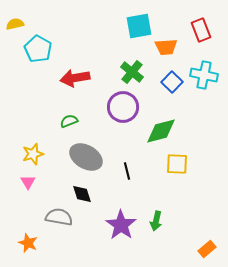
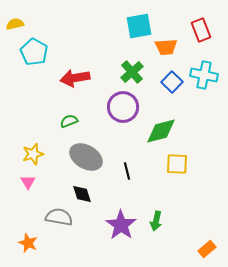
cyan pentagon: moved 4 px left, 3 px down
green cross: rotated 10 degrees clockwise
